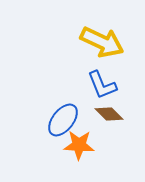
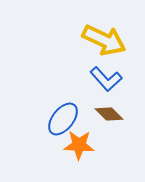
yellow arrow: moved 2 px right, 2 px up
blue L-shape: moved 4 px right, 6 px up; rotated 20 degrees counterclockwise
blue ellipse: moved 1 px up
